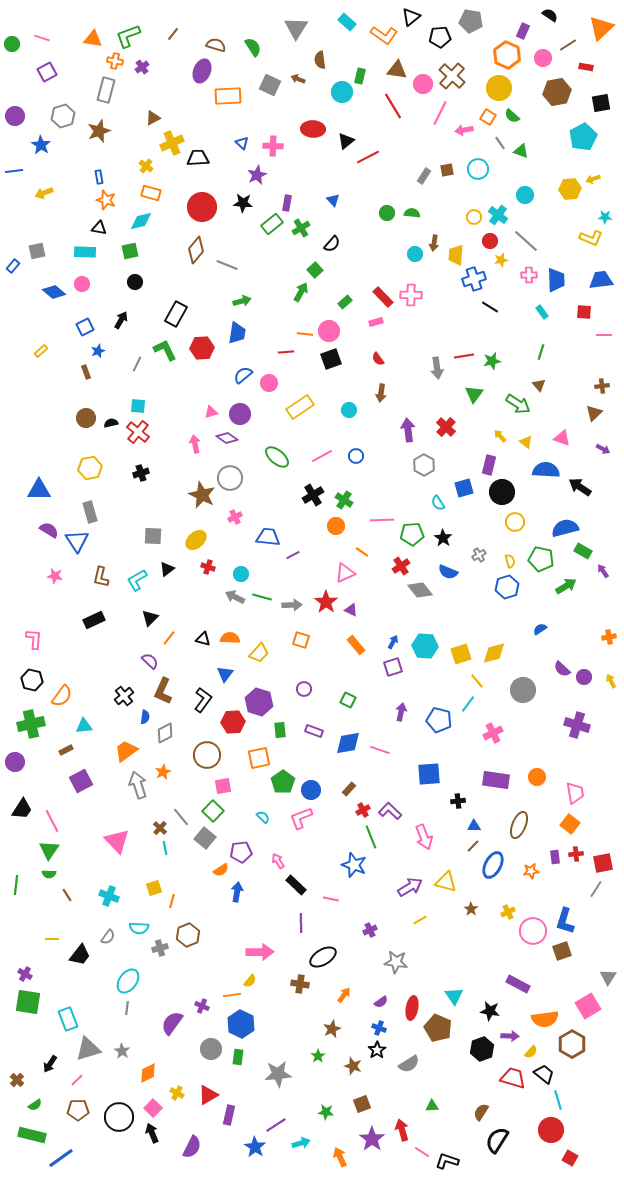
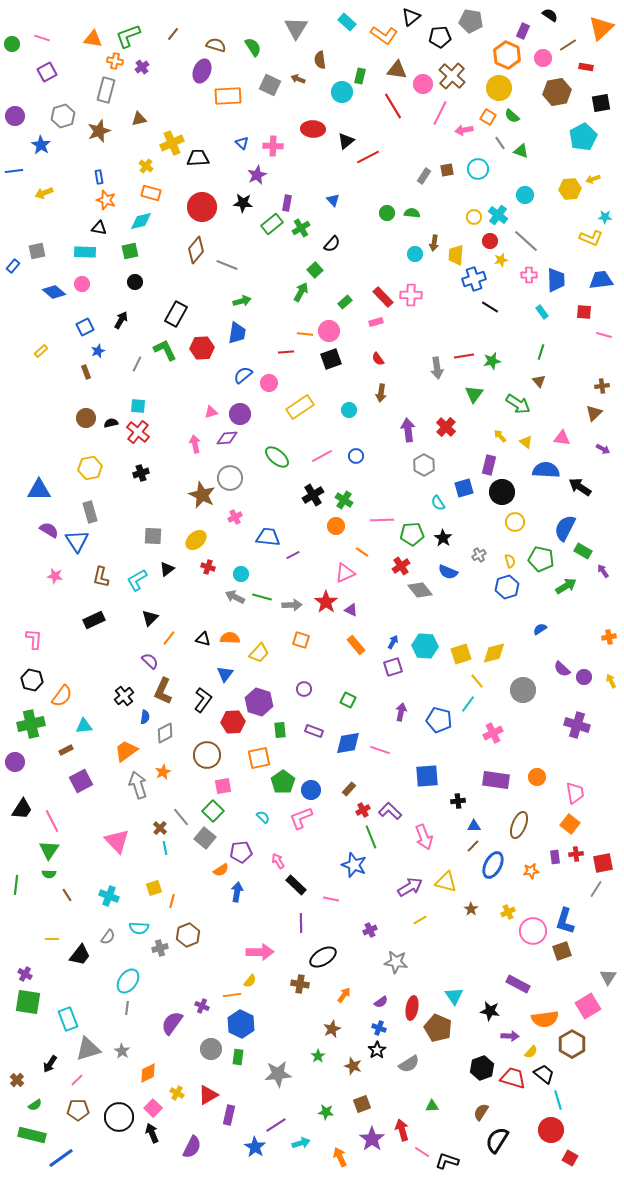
brown triangle at (153, 118): moved 14 px left, 1 px down; rotated 14 degrees clockwise
pink line at (604, 335): rotated 14 degrees clockwise
brown triangle at (539, 385): moved 4 px up
purple diamond at (227, 438): rotated 40 degrees counterclockwise
pink triangle at (562, 438): rotated 12 degrees counterclockwise
blue semicircle at (565, 528): rotated 48 degrees counterclockwise
blue square at (429, 774): moved 2 px left, 2 px down
black hexagon at (482, 1049): moved 19 px down
